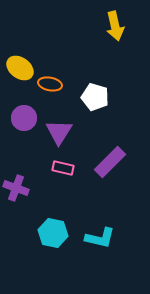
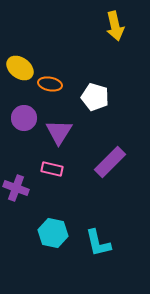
pink rectangle: moved 11 px left, 1 px down
cyan L-shape: moved 2 px left, 5 px down; rotated 64 degrees clockwise
